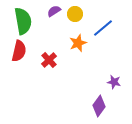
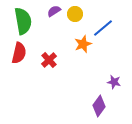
orange star: moved 5 px right, 1 px down
red semicircle: moved 2 px down
